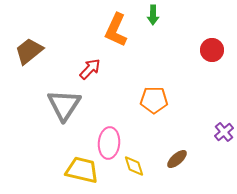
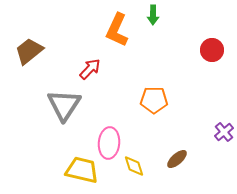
orange L-shape: moved 1 px right
